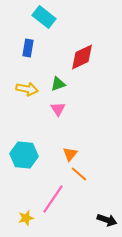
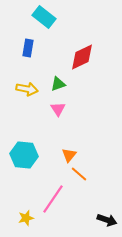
orange triangle: moved 1 px left, 1 px down
